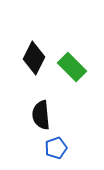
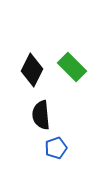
black diamond: moved 2 px left, 12 px down
